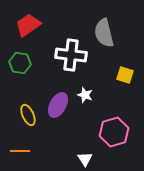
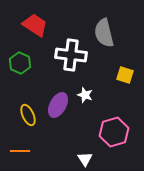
red trapezoid: moved 7 px right; rotated 68 degrees clockwise
green hexagon: rotated 15 degrees clockwise
